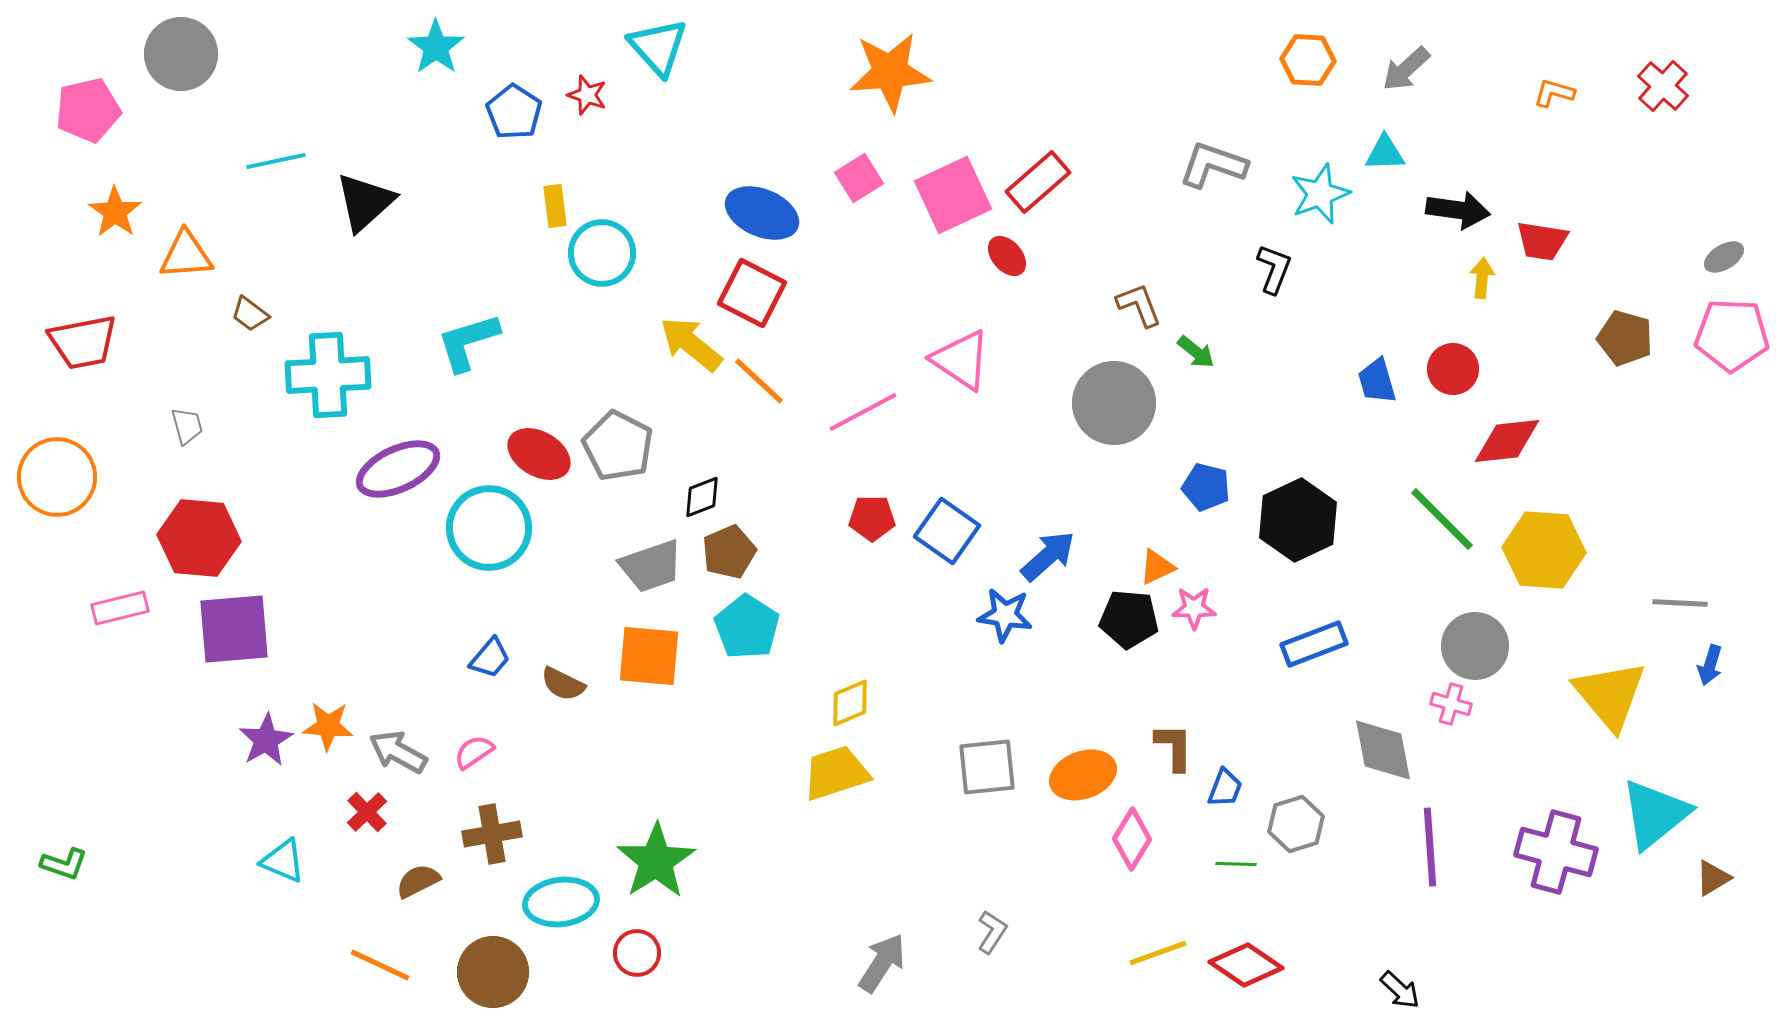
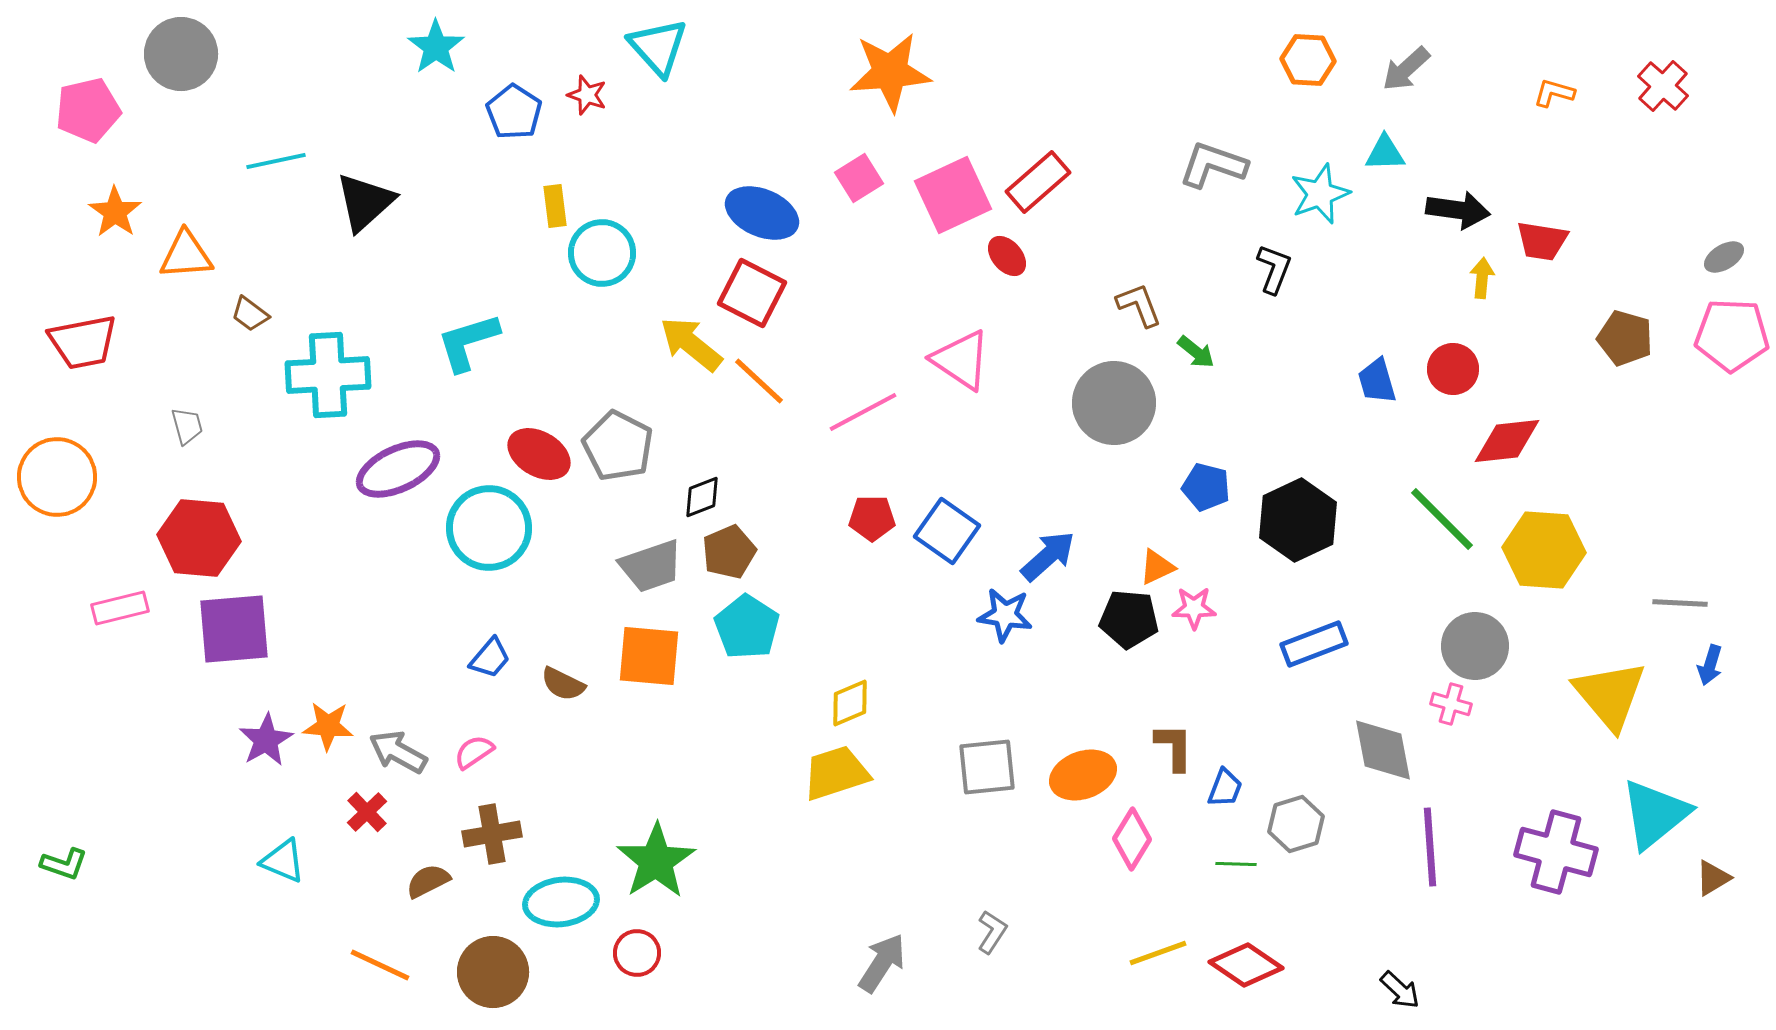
brown semicircle at (418, 881): moved 10 px right
